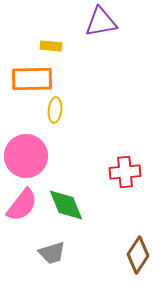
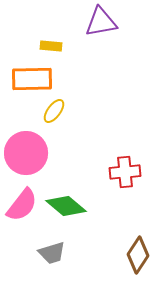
yellow ellipse: moved 1 px left, 1 px down; rotated 30 degrees clockwise
pink circle: moved 3 px up
green diamond: moved 1 px down; rotated 27 degrees counterclockwise
